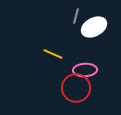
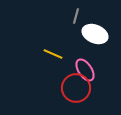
white ellipse: moved 1 px right, 7 px down; rotated 50 degrees clockwise
pink ellipse: rotated 60 degrees clockwise
